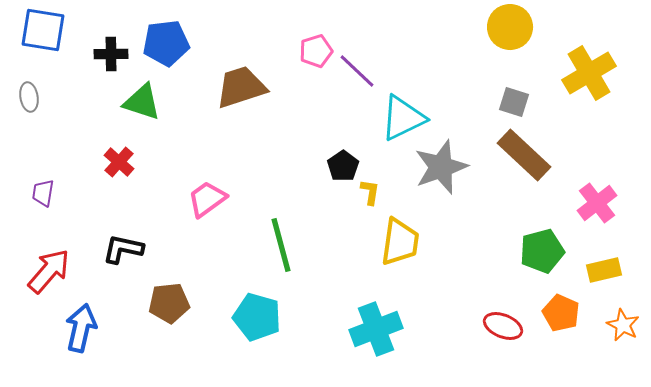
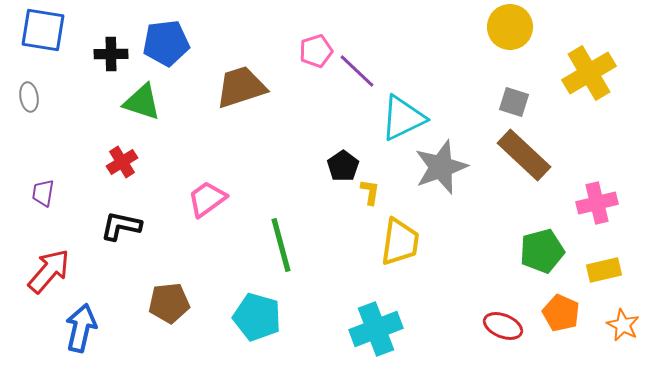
red cross: moved 3 px right; rotated 16 degrees clockwise
pink cross: rotated 24 degrees clockwise
black L-shape: moved 2 px left, 23 px up
